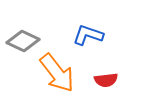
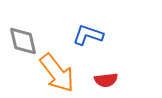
gray diamond: rotated 52 degrees clockwise
